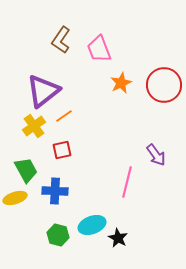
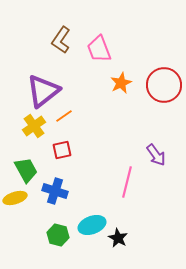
blue cross: rotated 15 degrees clockwise
